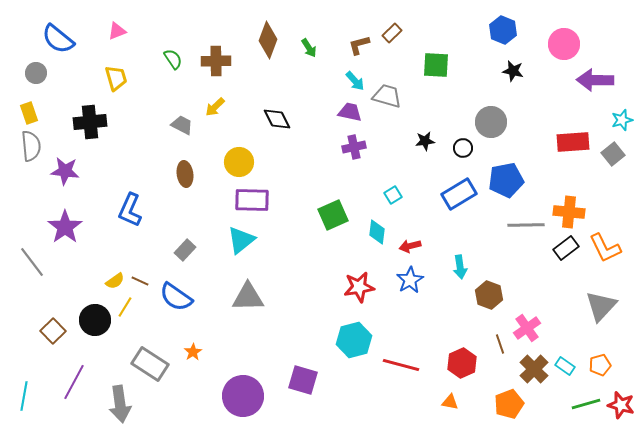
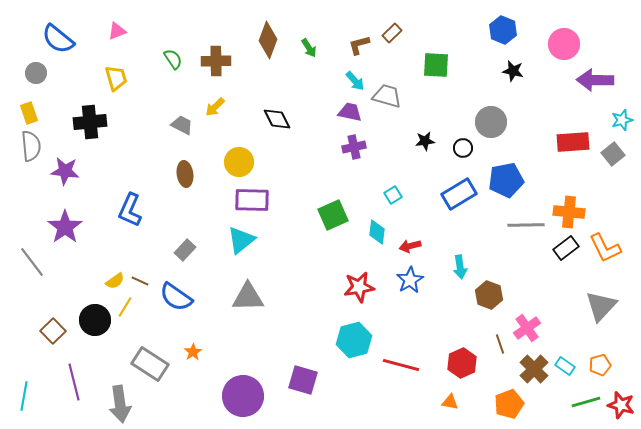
purple line at (74, 382): rotated 42 degrees counterclockwise
green line at (586, 404): moved 2 px up
